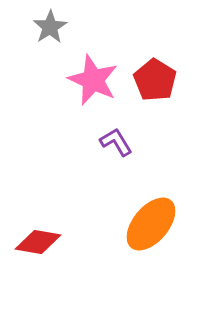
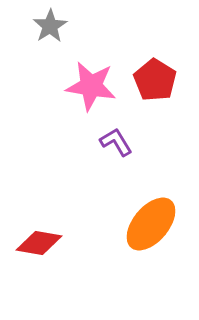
gray star: moved 1 px up
pink star: moved 2 px left, 6 px down; rotated 15 degrees counterclockwise
red diamond: moved 1 px right, 1 px down
